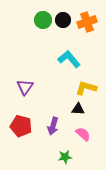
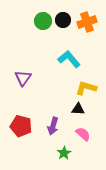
green circle: moved 1 px down
purple triangle: moved 2 px left, 9 px up
green star: moved 1 px left, 4 px up; rotated 24 degrees counterclockwise
